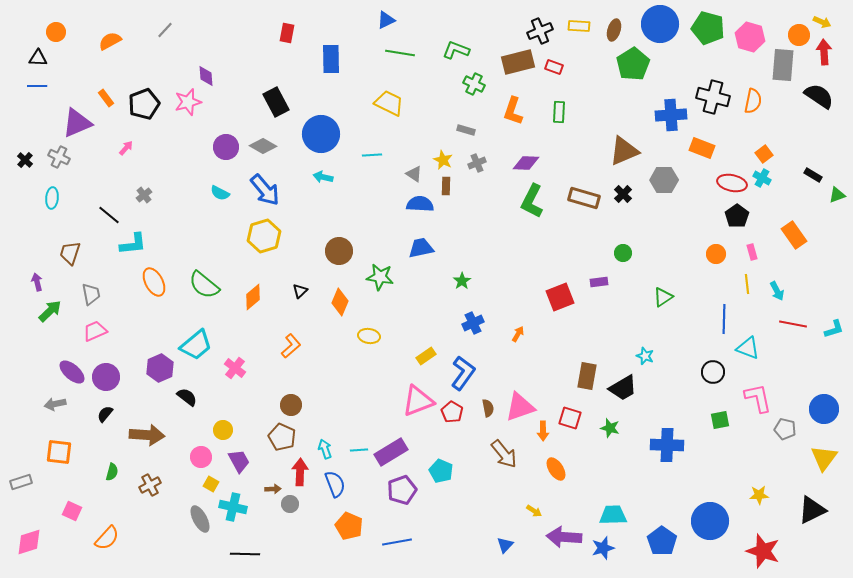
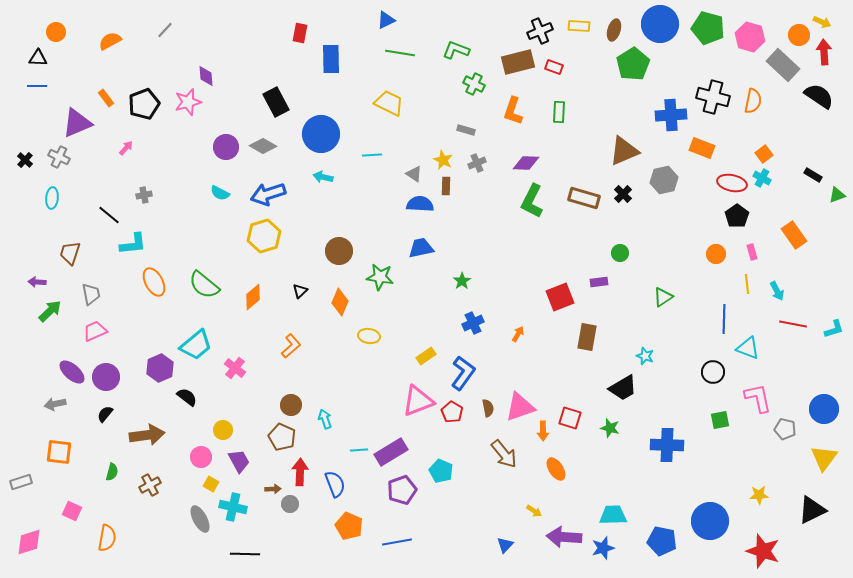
red rectangle at (287, 33): moved 13 px right
gray rectangle at (783, 65): rotated 52 degrees counterclockwise
gray hexagon at (664, 180): rotated 12 degrees counterclockwise
blue arrow at (265, 190): moved 3 px right, 4 px down; rotated 112 degrees clockwise
gray cross at (144, 195): rotated 28 degrees clockwise
green circle at (623, 253): moved 3 px left
purple arrow at (37, 282): rotated 72 degrees counterclockwise
brown rectangle at (587, 376): moved 39 px up
brown arrow at (147, 435): rotated 12 degrees counterclockwise
cyan arrow at (325, 449): moved 30 px up
orange semicircle at (107, 538): rotated 32 degrees counterclockwise
blue pentagon at (662, 541): rotated 24 degrees counterclockwise
